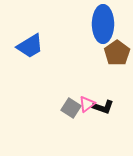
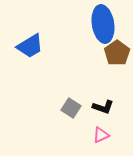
blue ellipse: rotated 9 degrees counterclockwise
pink triangle: moved 14 px right, 31 px down; rotated 12 degrees clockwise
